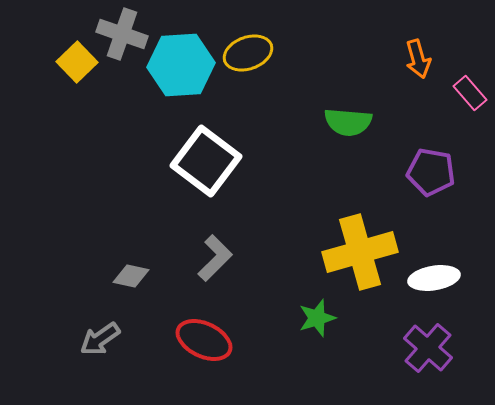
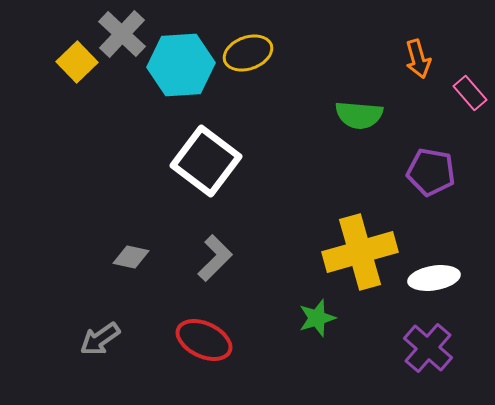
gray cross: rotated 24 degrees clockwise
green semicircle: moved 11 px right, 7 px up
gray diamond: moved 19 px up
